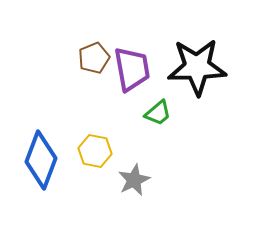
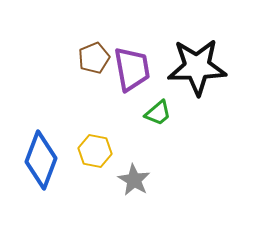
gray star: rotated 16 degrees counterclockwise
